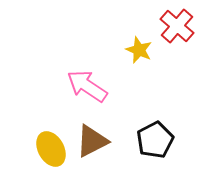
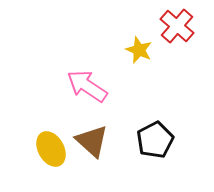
brown triangle: rotated 51 degrees counterclockwise
